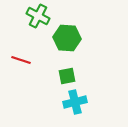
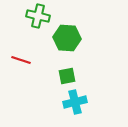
green cross: rotated 15 degrees counterclockwise
